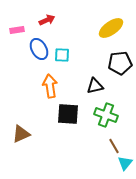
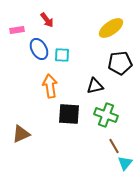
red arrow: rotated 77 degrees clockwise
black square: moved 1 px right
